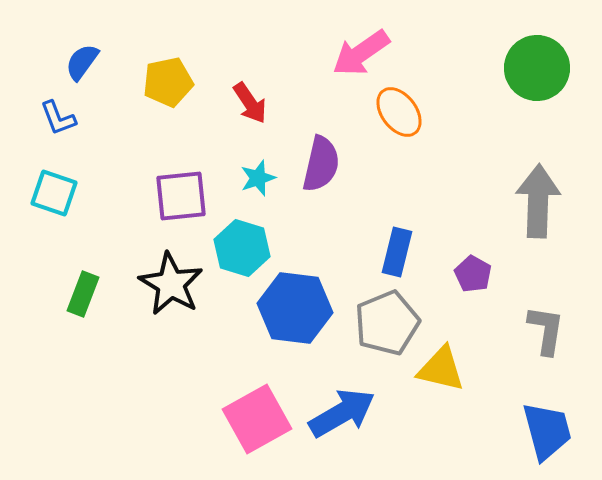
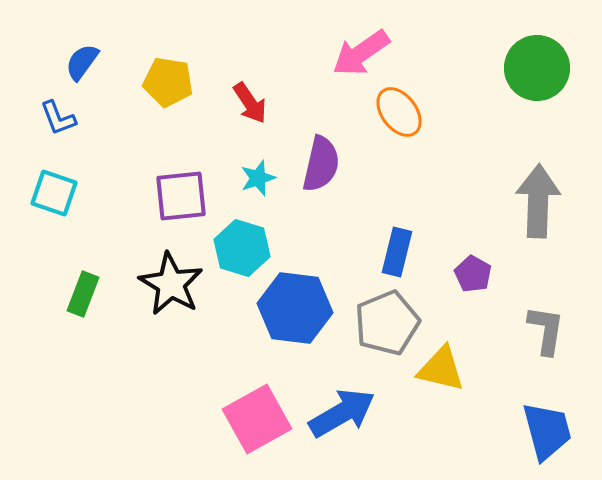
yellow pentagon: rotated 21 degrees clockwise
